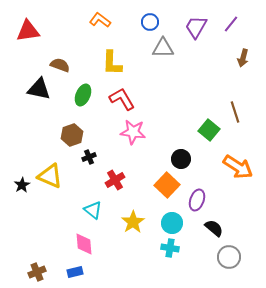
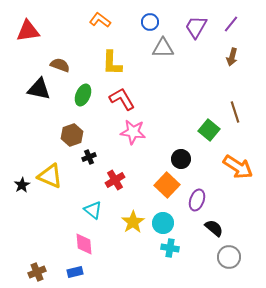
brown arrow: moved 11 px left, 1 px up
cyan circle: moved 9 px left
